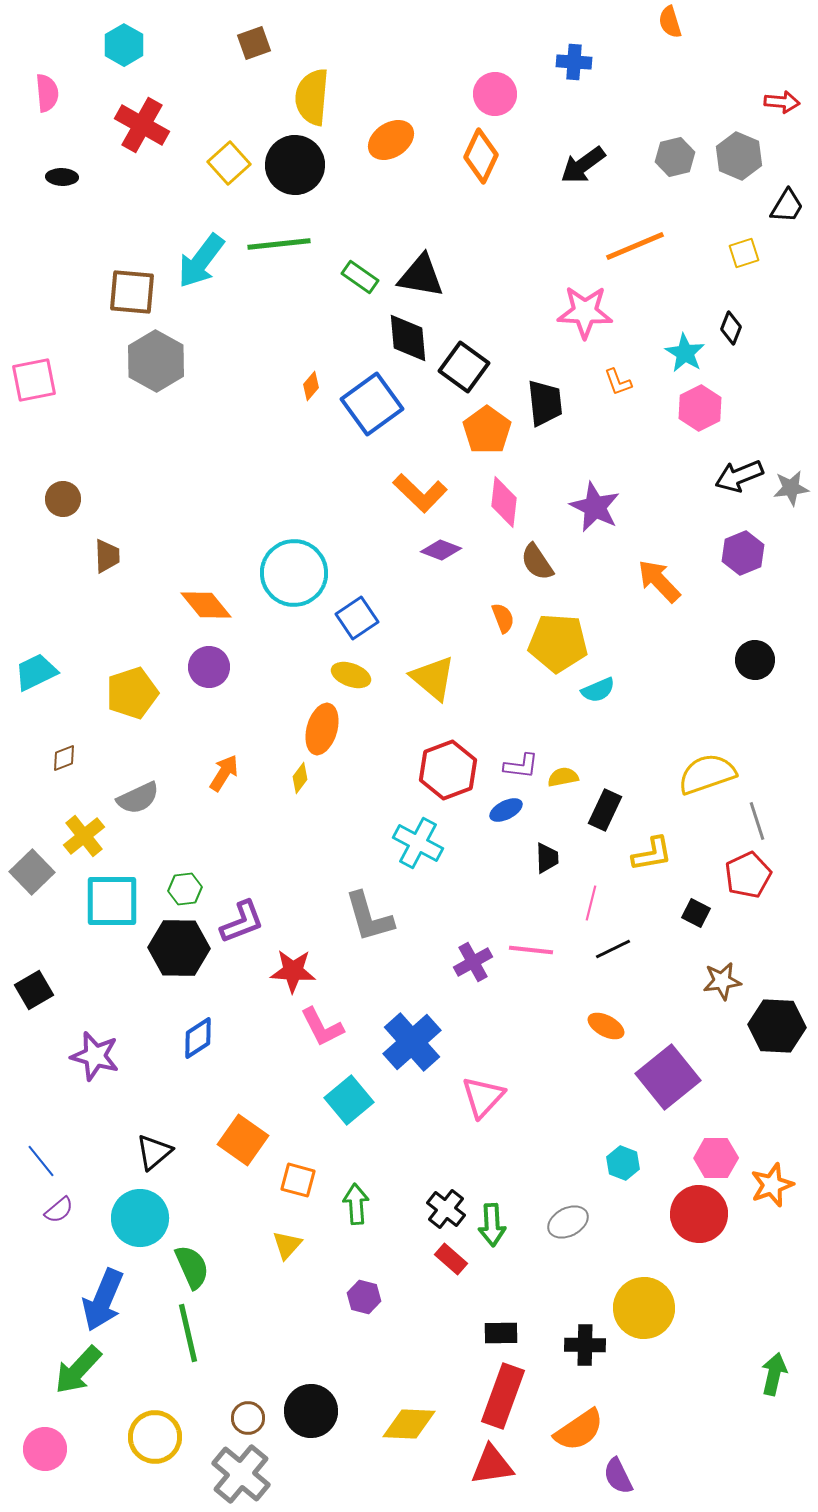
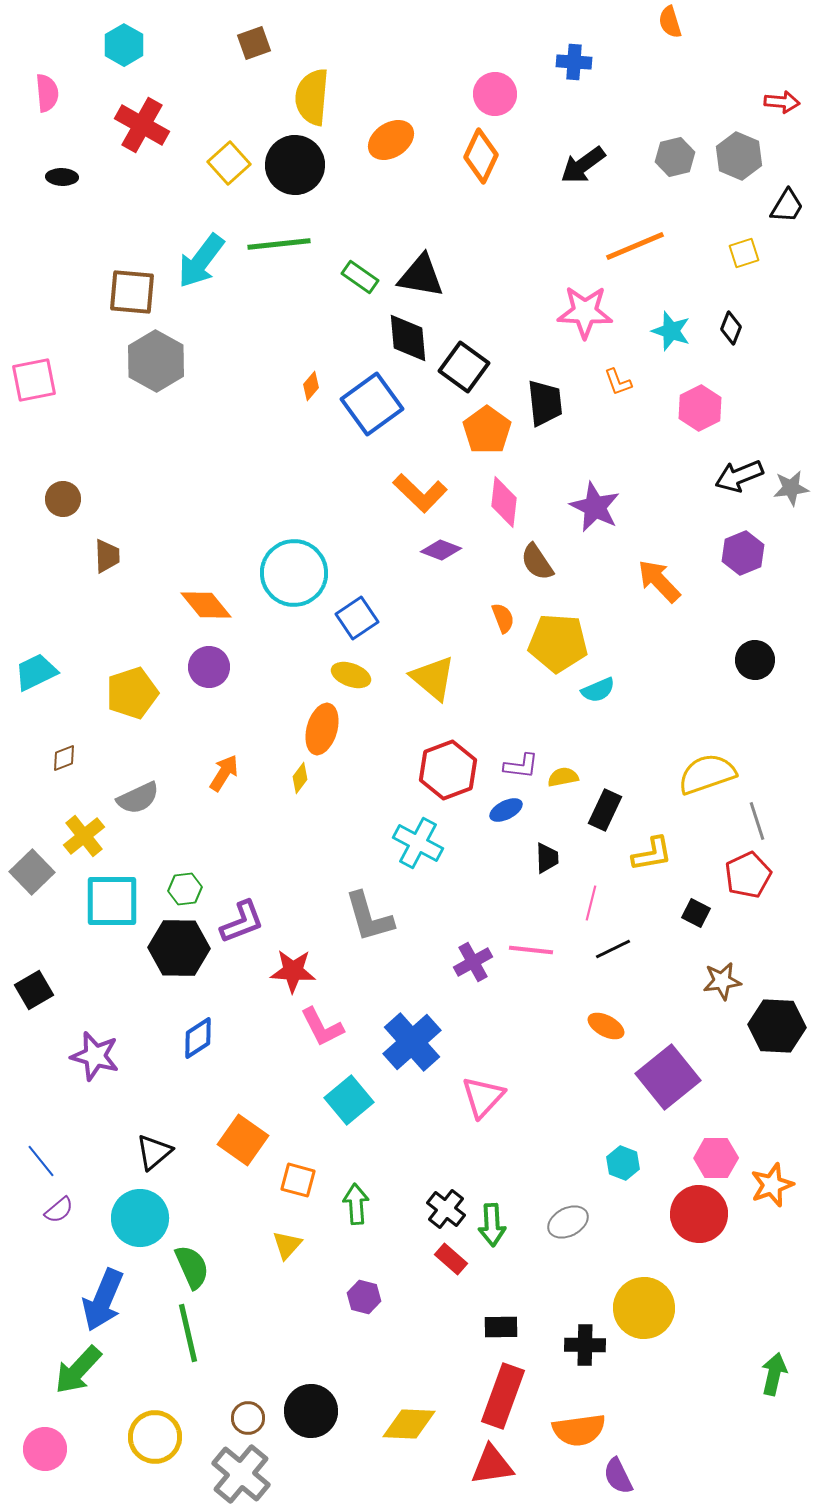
cyan star at (685, 353): moved 14 px left, 22 px up; rotated 12 degrees counterclockwise
black rectangle at (501, 1333): moved 6 px up
orange semicircle at (579, 1430): rotated 26 degrees clockwise
